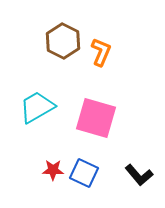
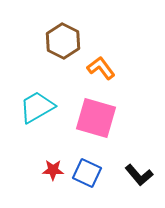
orange L-shape: moved 16 px down; rotated 60 degrees counterclockwise
blue square: moved 3 px right
